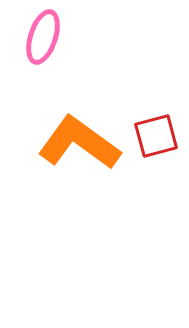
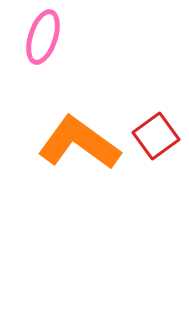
red square: rotated 21 degrees counterclockwise
